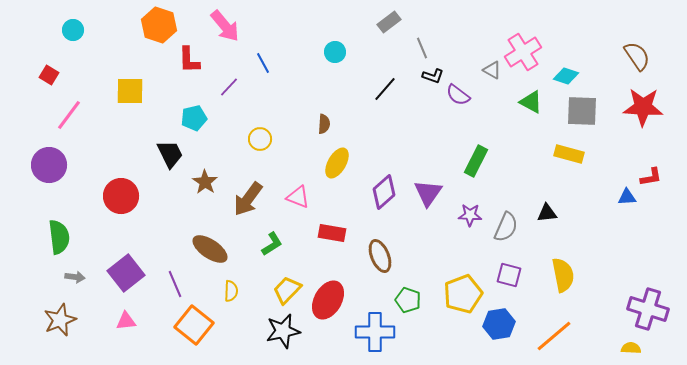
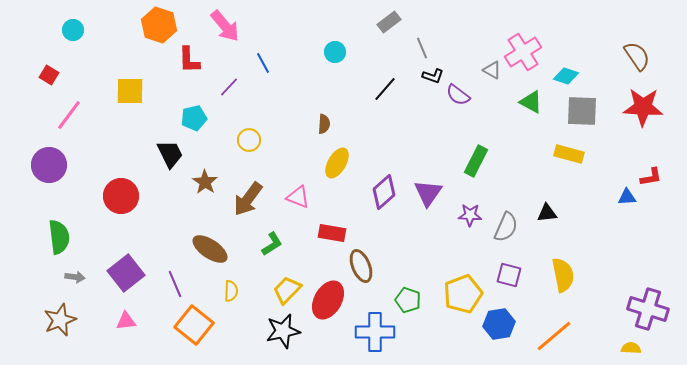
yellow circle at (260, 139): moved 11 px left, 1 px down
brown ellipse at (380, 256): moved 19 px left, 10 px down
